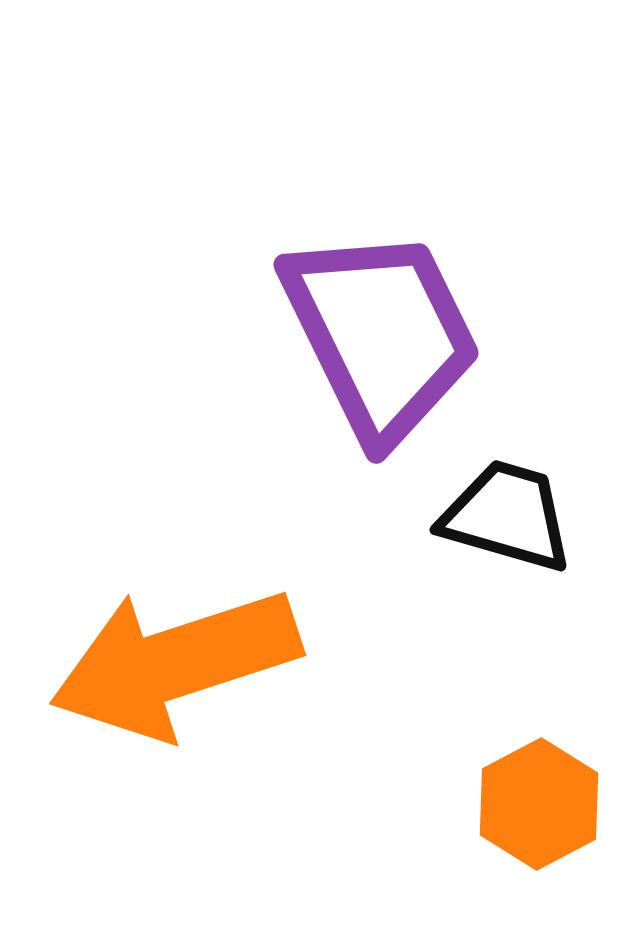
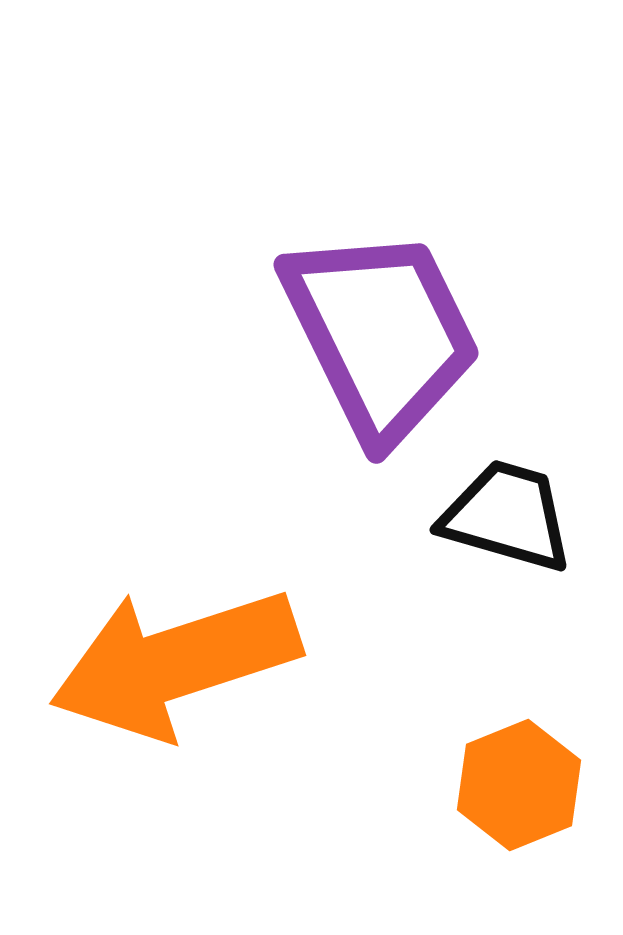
orange hexagon: moved 20 px left, 19 px up; rotated 6 degrees clockwise
